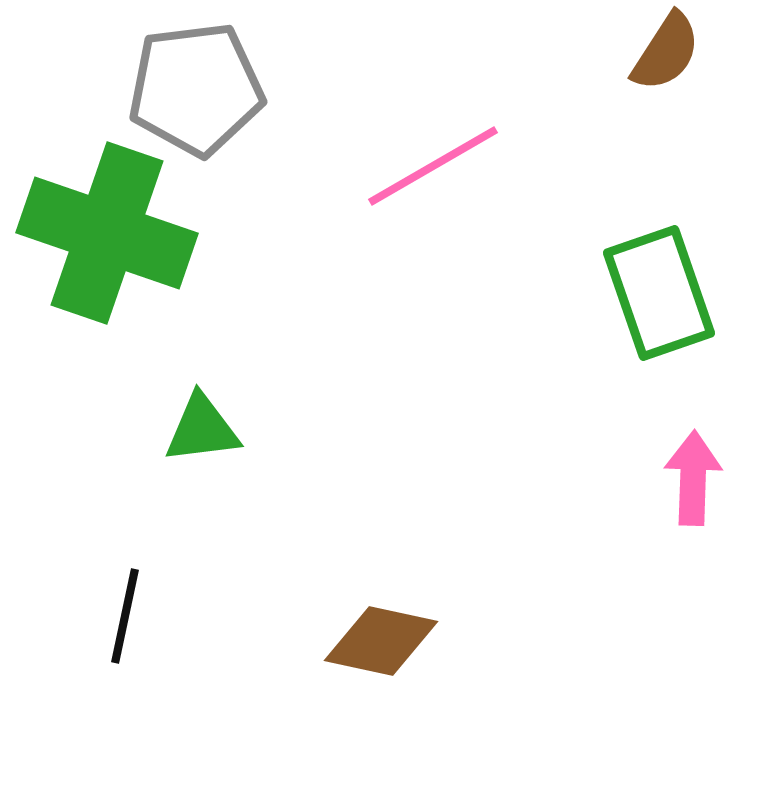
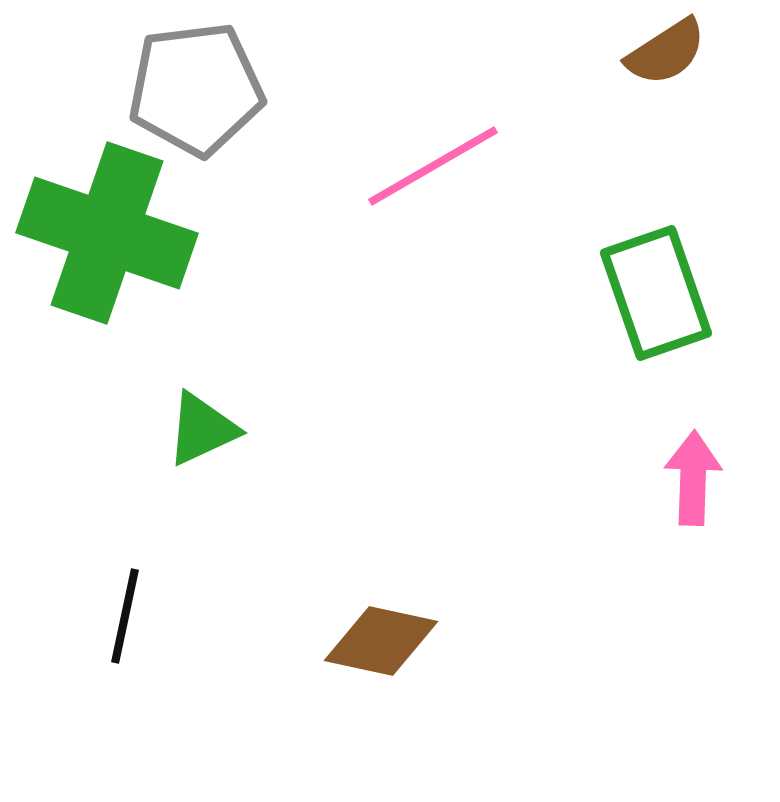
brown semicircle: rotated 24 degrees clockwise
green rectangle: moved 3 px left
green triangle: rotated 18 degrees counterclockwise
